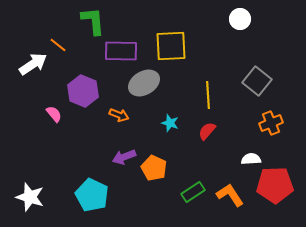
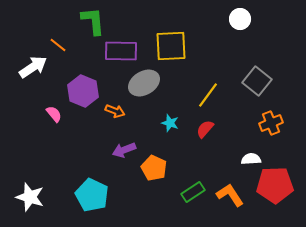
white arrow: moved 3 px down
yellow line: rotated 40 degrees clockwise
orange arrow: moved 4 px left, 4 px up
red semicircle: moved 2 px left, 2 px up
purple arrow: moved 7 px up
